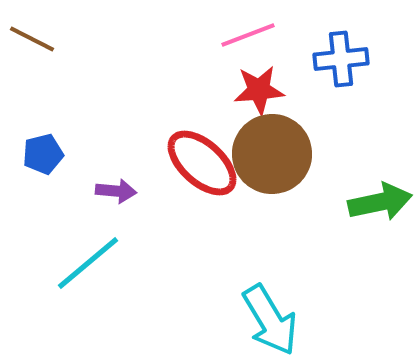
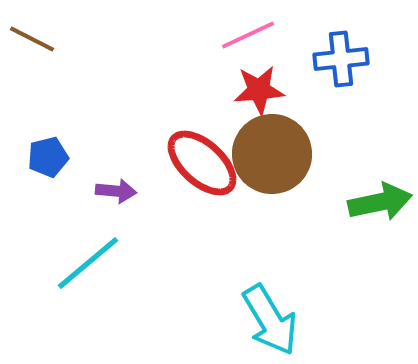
pink line: rotated 4 degrees counterclockwise
blue pentagon: moved 5 px right, 3 px down
